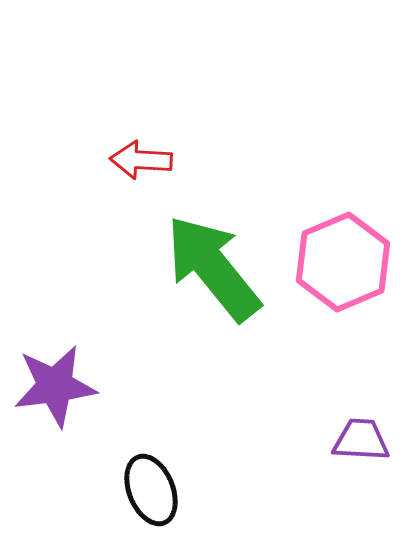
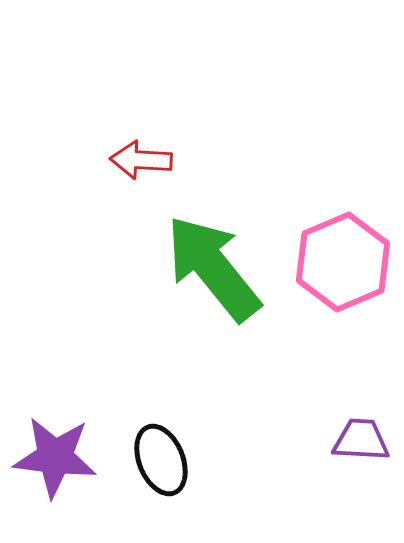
purple star: moved 71 px down; rotated 14 degrees clockwise
black ellipse: moved 10 px right, 30 px up
